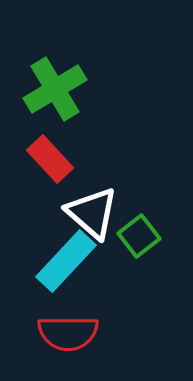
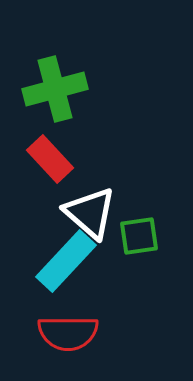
green cross: rotated 16 degrees clockwise
white triangle: moved 2 px left
green square: rotated 30 degrees clockwise
